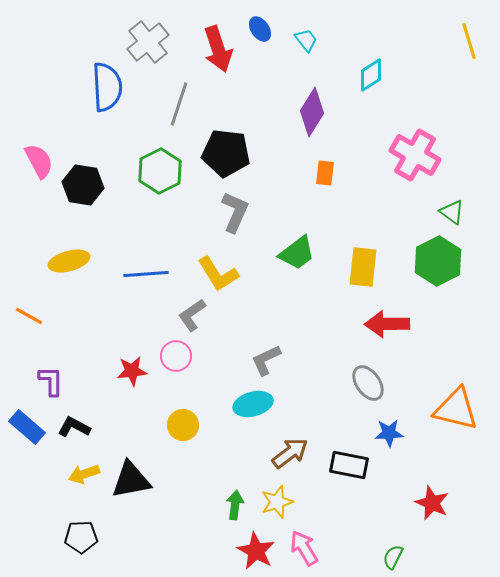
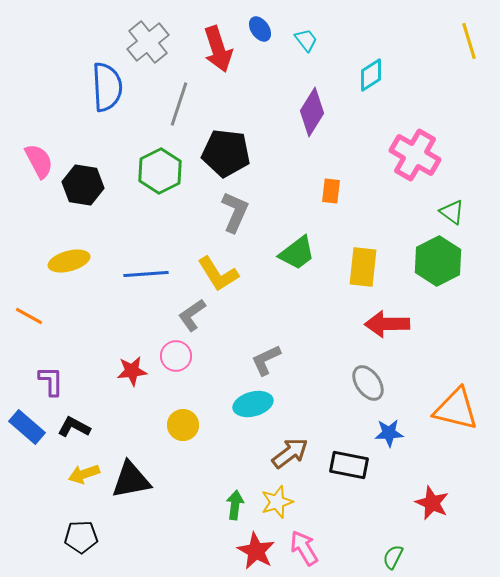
orange rectangle at (325, 173): moved 6 px right, 18 px down
